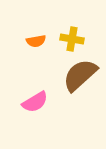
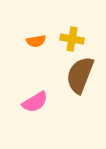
brown semicircle: rotated 27 degrees counterclockwise
